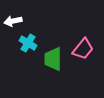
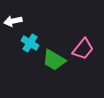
cyan cross: moved 2 px right
green trapezoid: moved 1 px right, 1 px down; rotated 60 degrees counterclockwise
